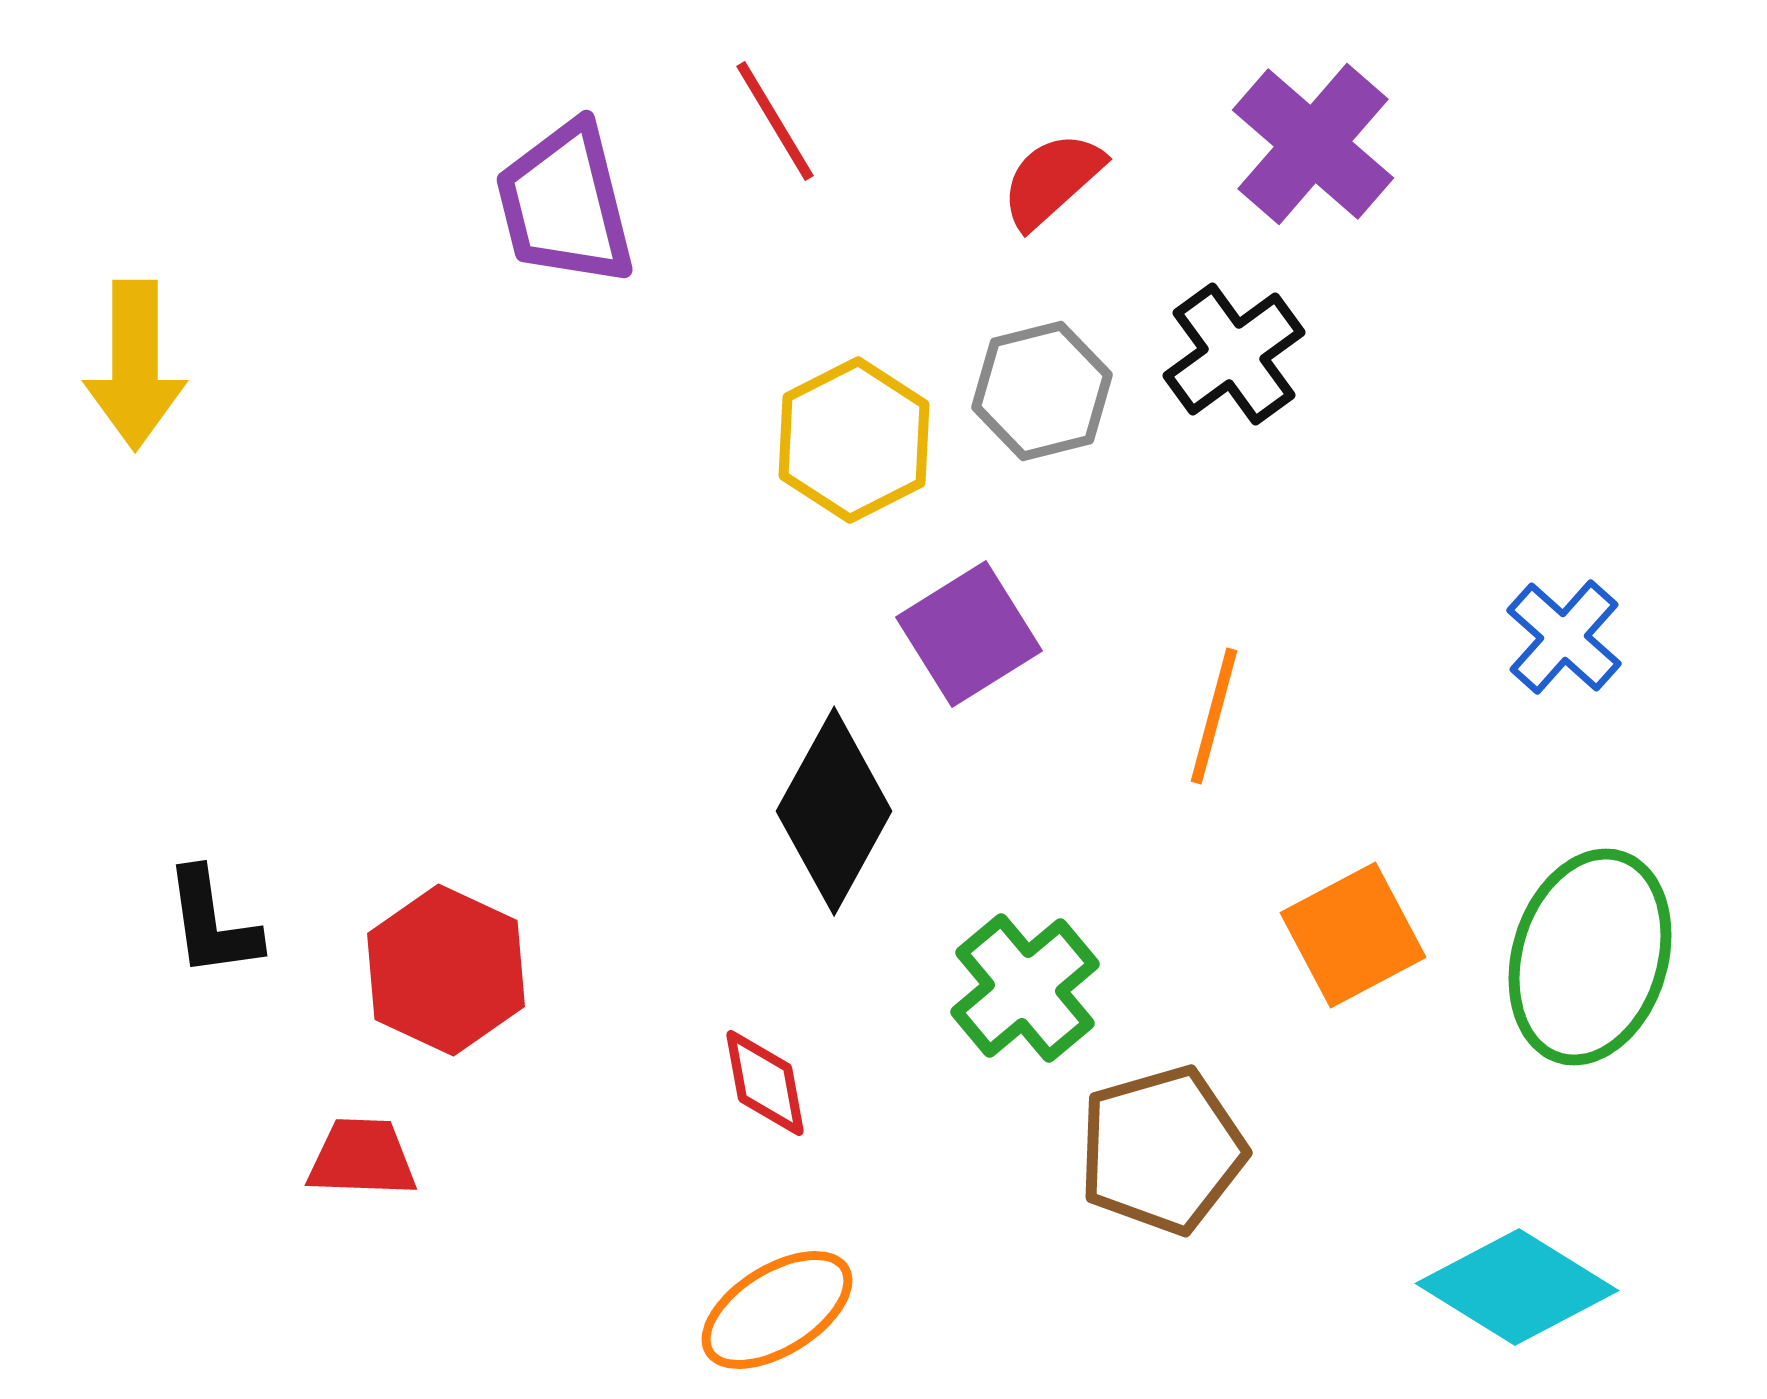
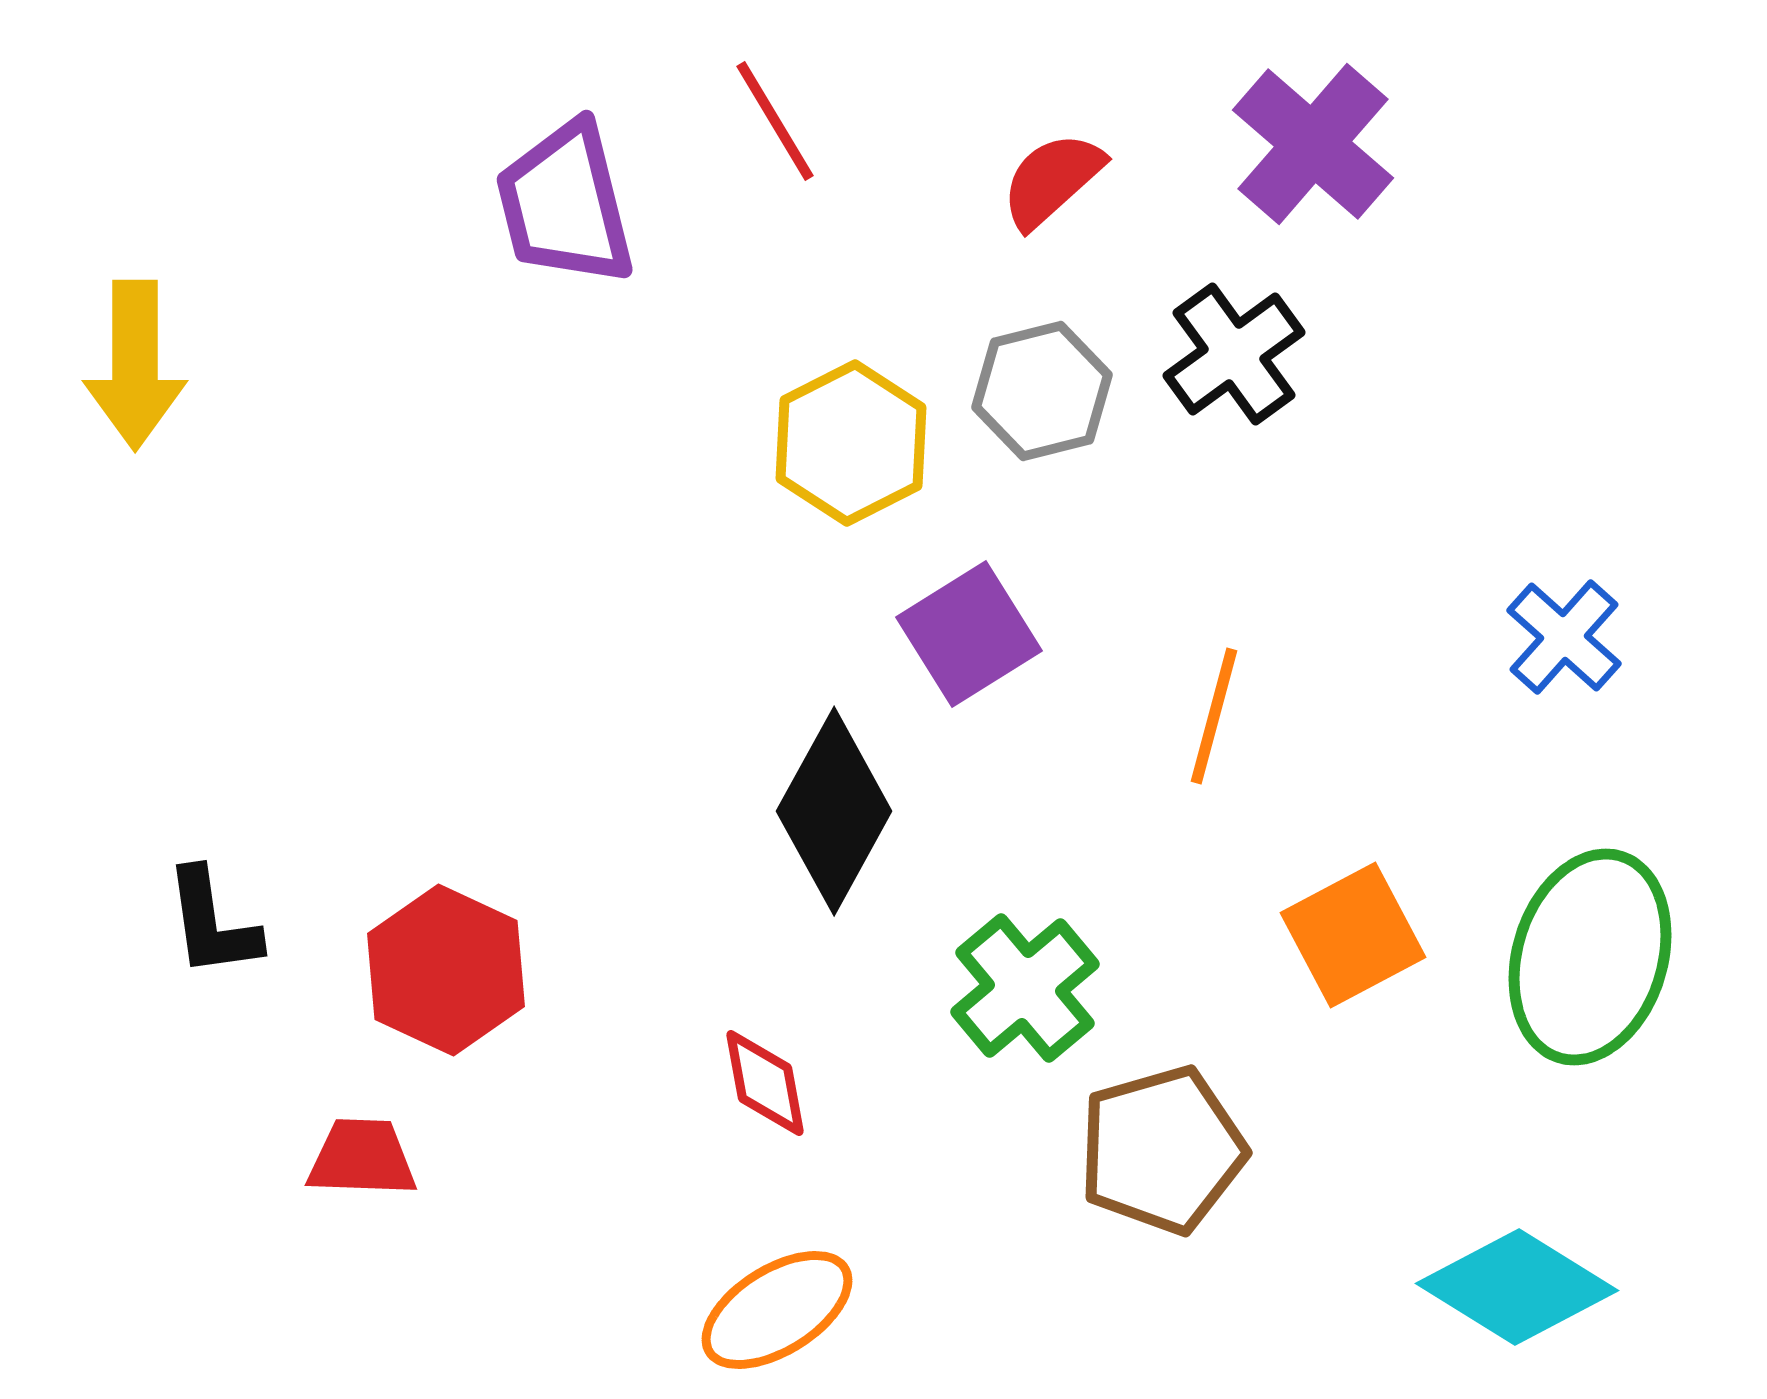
yellow hexagon: moved 3 px left, 3 px down
